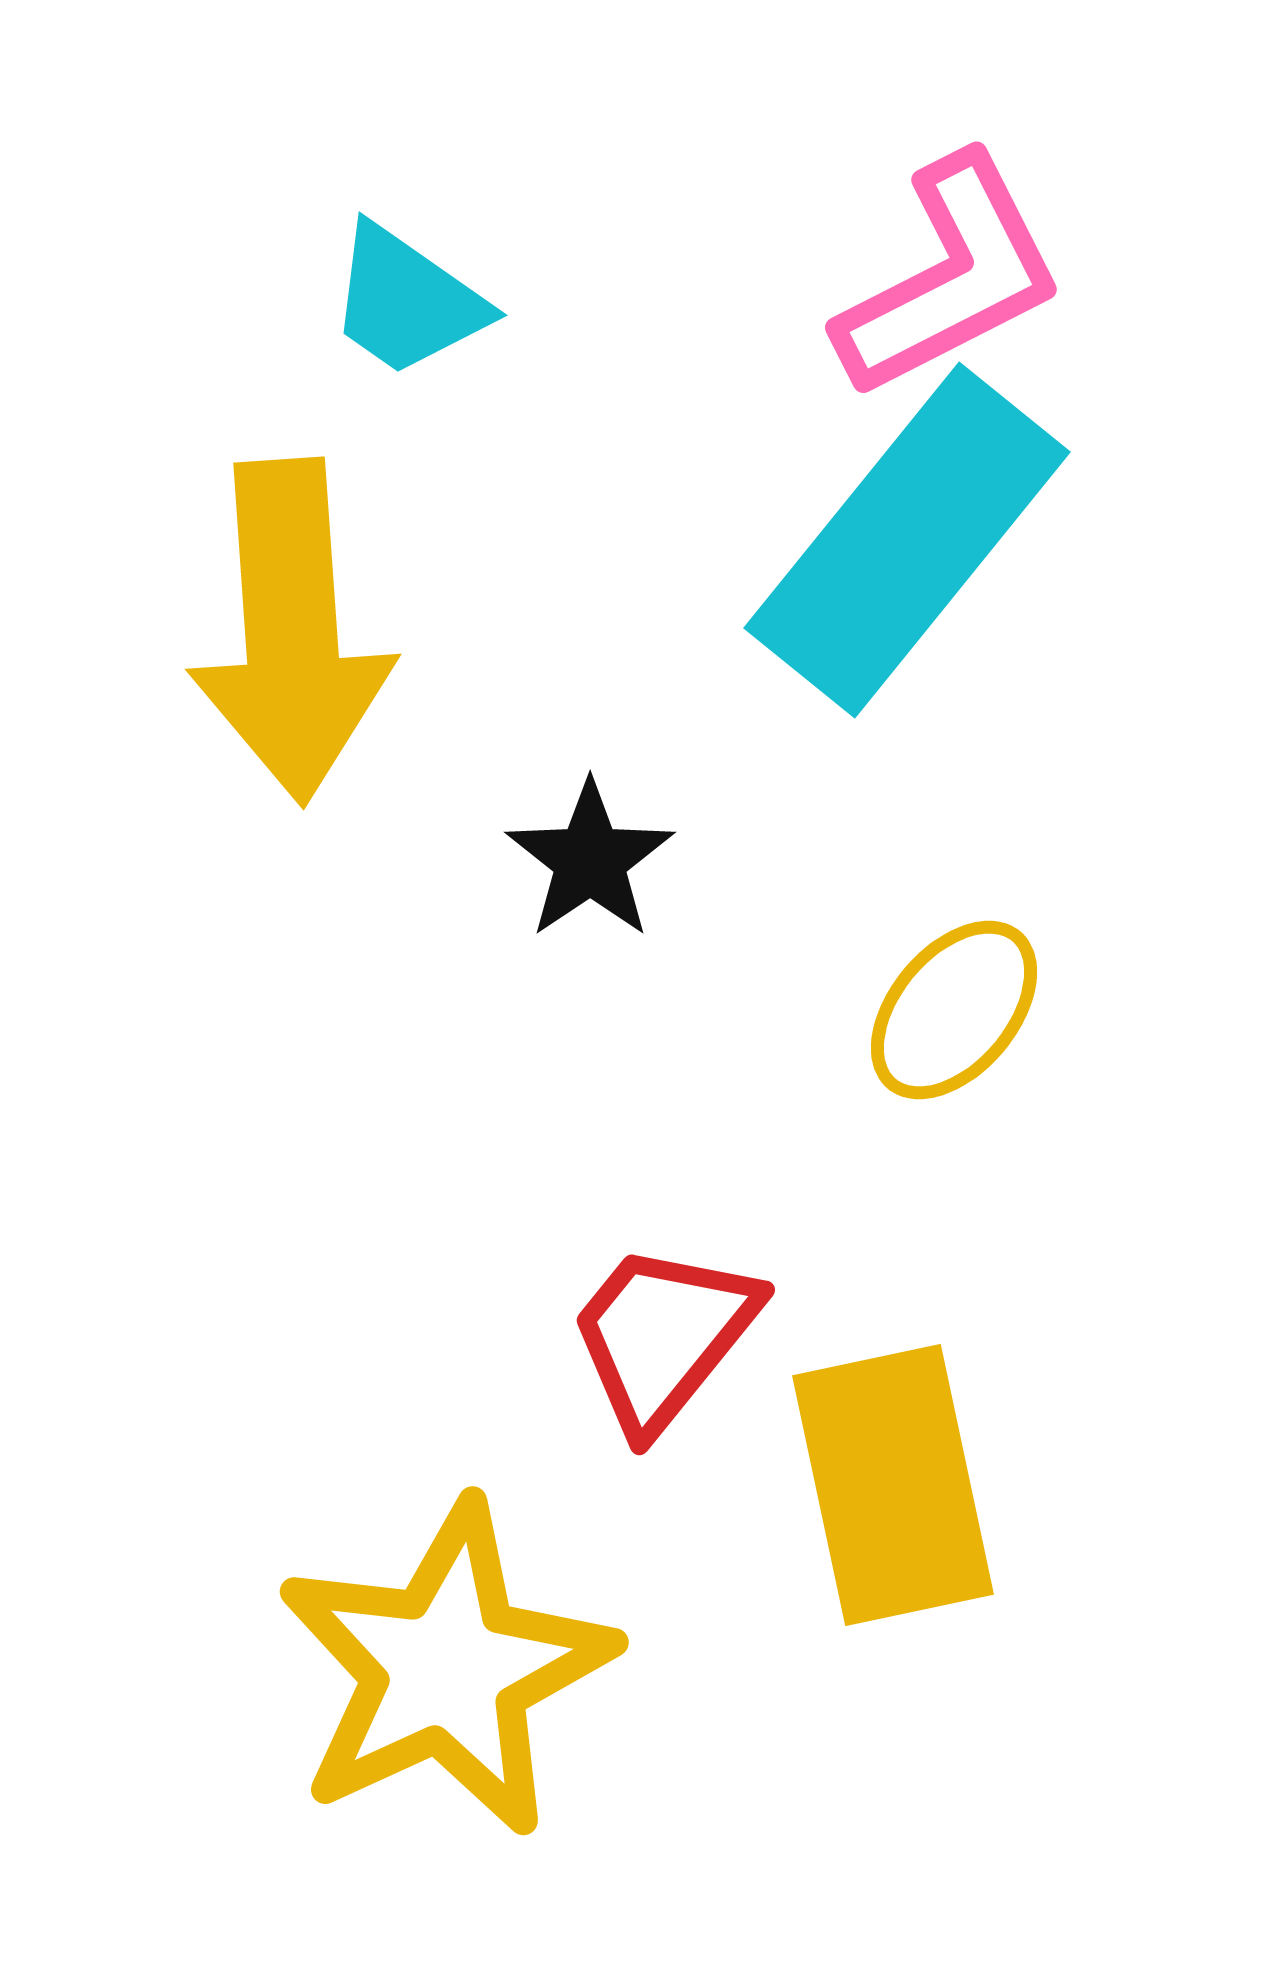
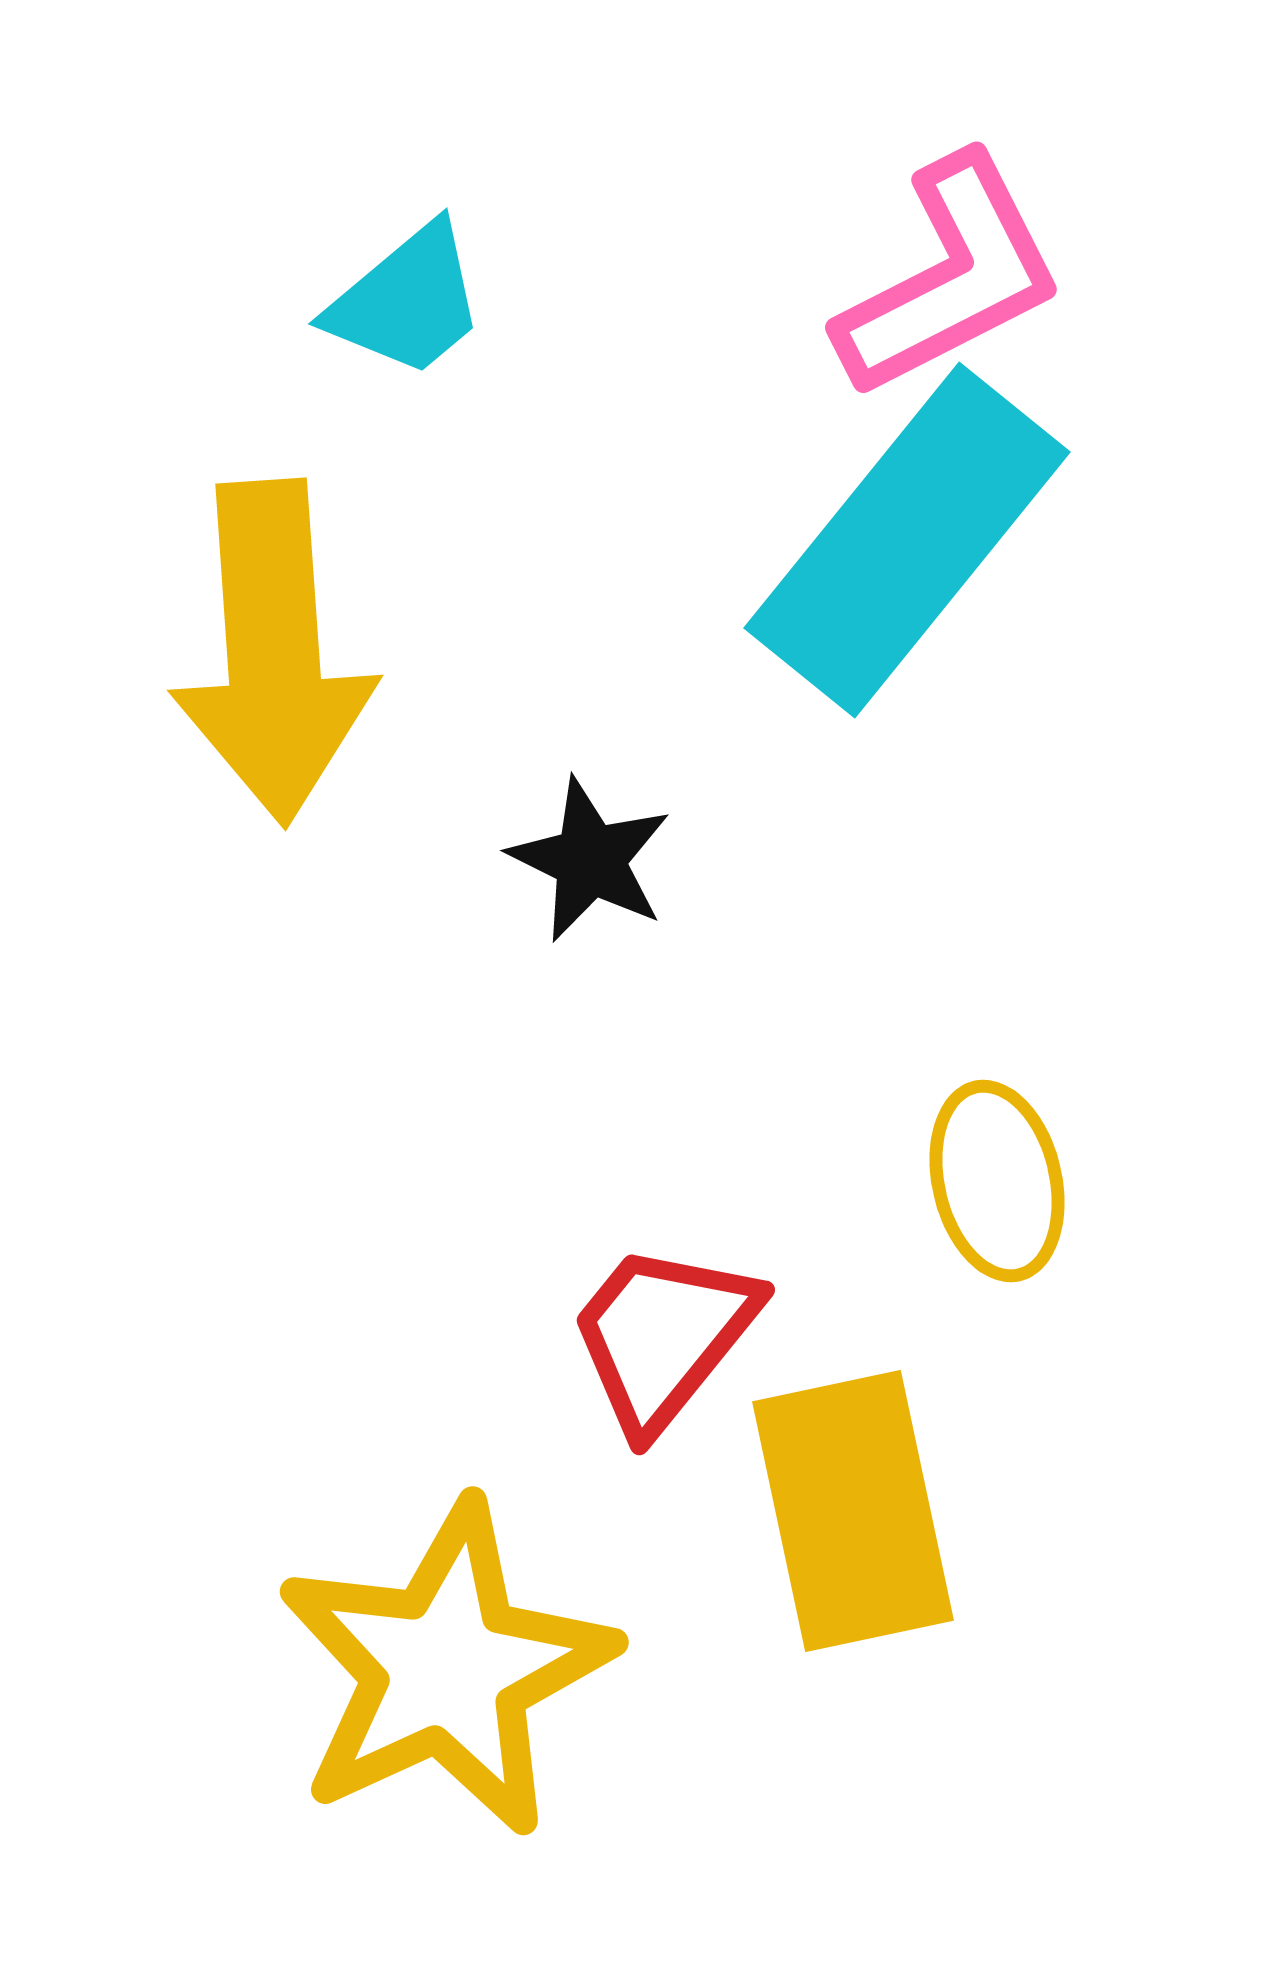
cyan trapezoid: rotated 75 degrees counterclockwise
yellow arrow: moved 18 px left, 21 px down
black star: rotated 12 degrees counterclockwise
yellow ellipse: moved 43 px right, 171 px down; rotated 53 degrees counterclockwise
yellow rectangle: moved 40 px left, 26 px down
